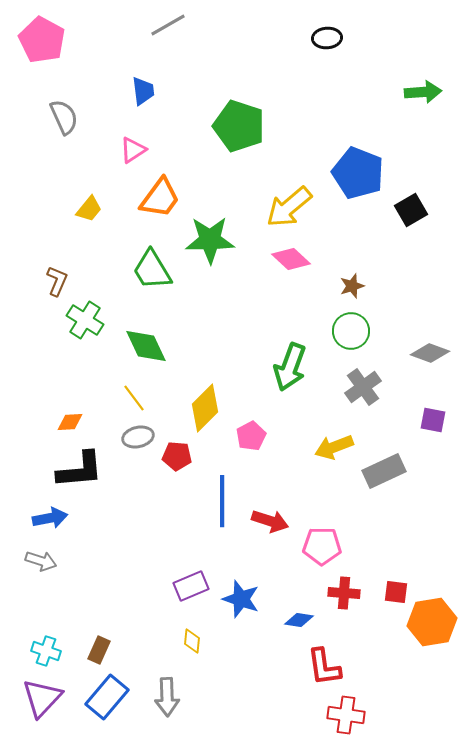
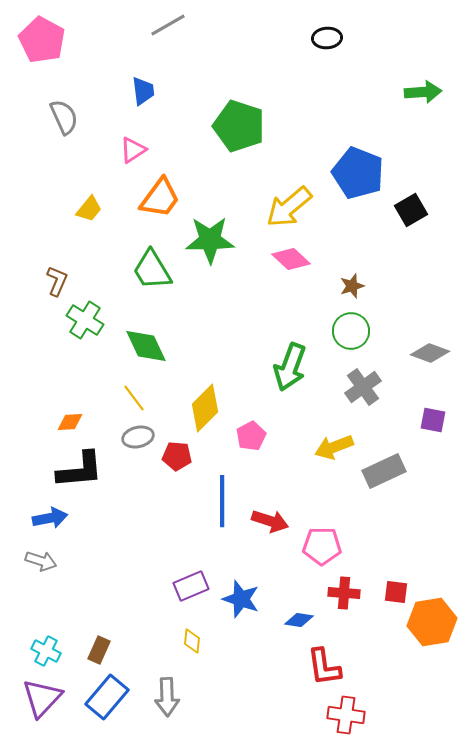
cyan cross at (46, 651): rotated 8 degrees clockwise
